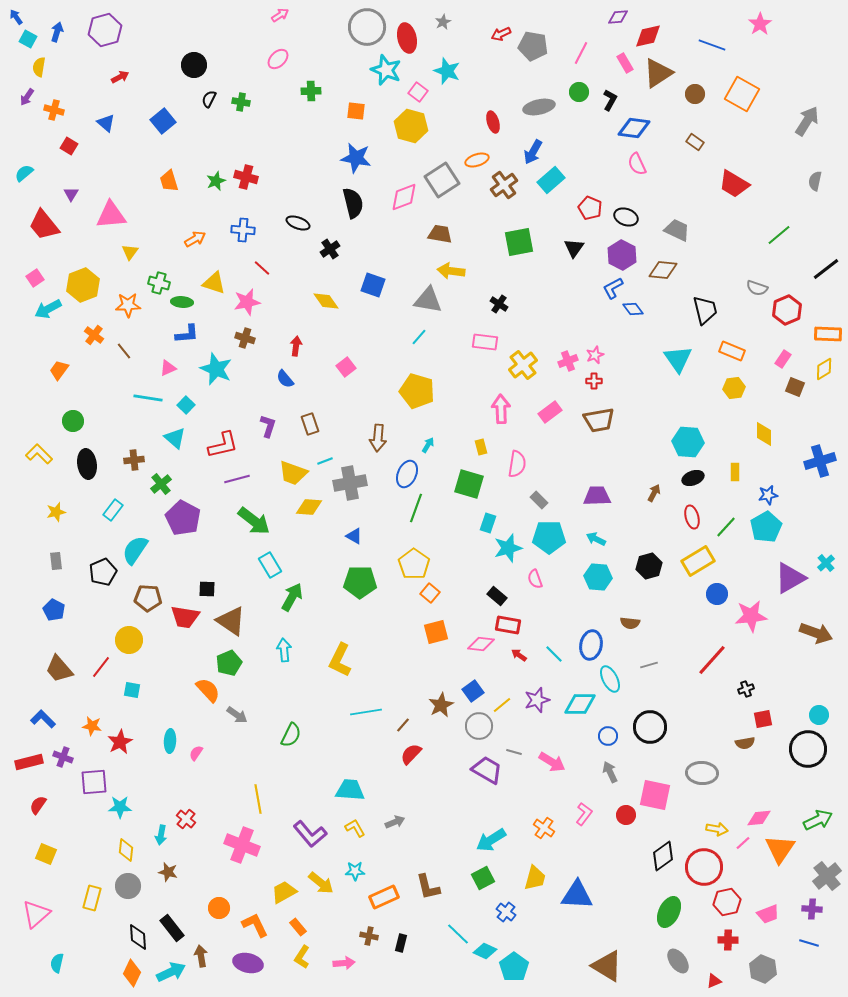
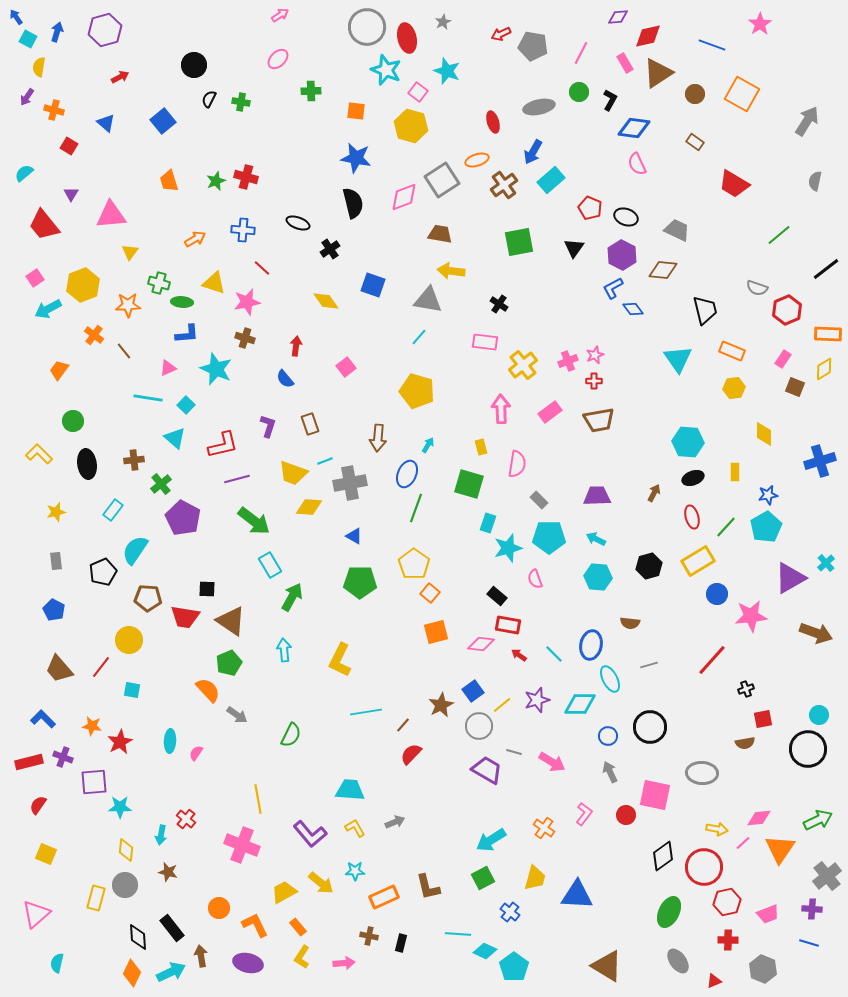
gray circle at (128, 886): moved 3 px left, 1 px up
yellow rectangle at (92, 898): moved 4 px right
blue cross at (506, 912): moved 4 px right
cyan line at (458, 934): rotated 40 degrees counterclockwise
